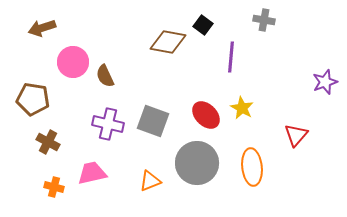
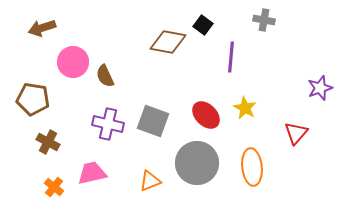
purple star: moved 5 px left, 6 px down
yellow star: moved 3 px right
red triangle: moved 2 px up
orange cross: rotated 24 degrees clockwise
